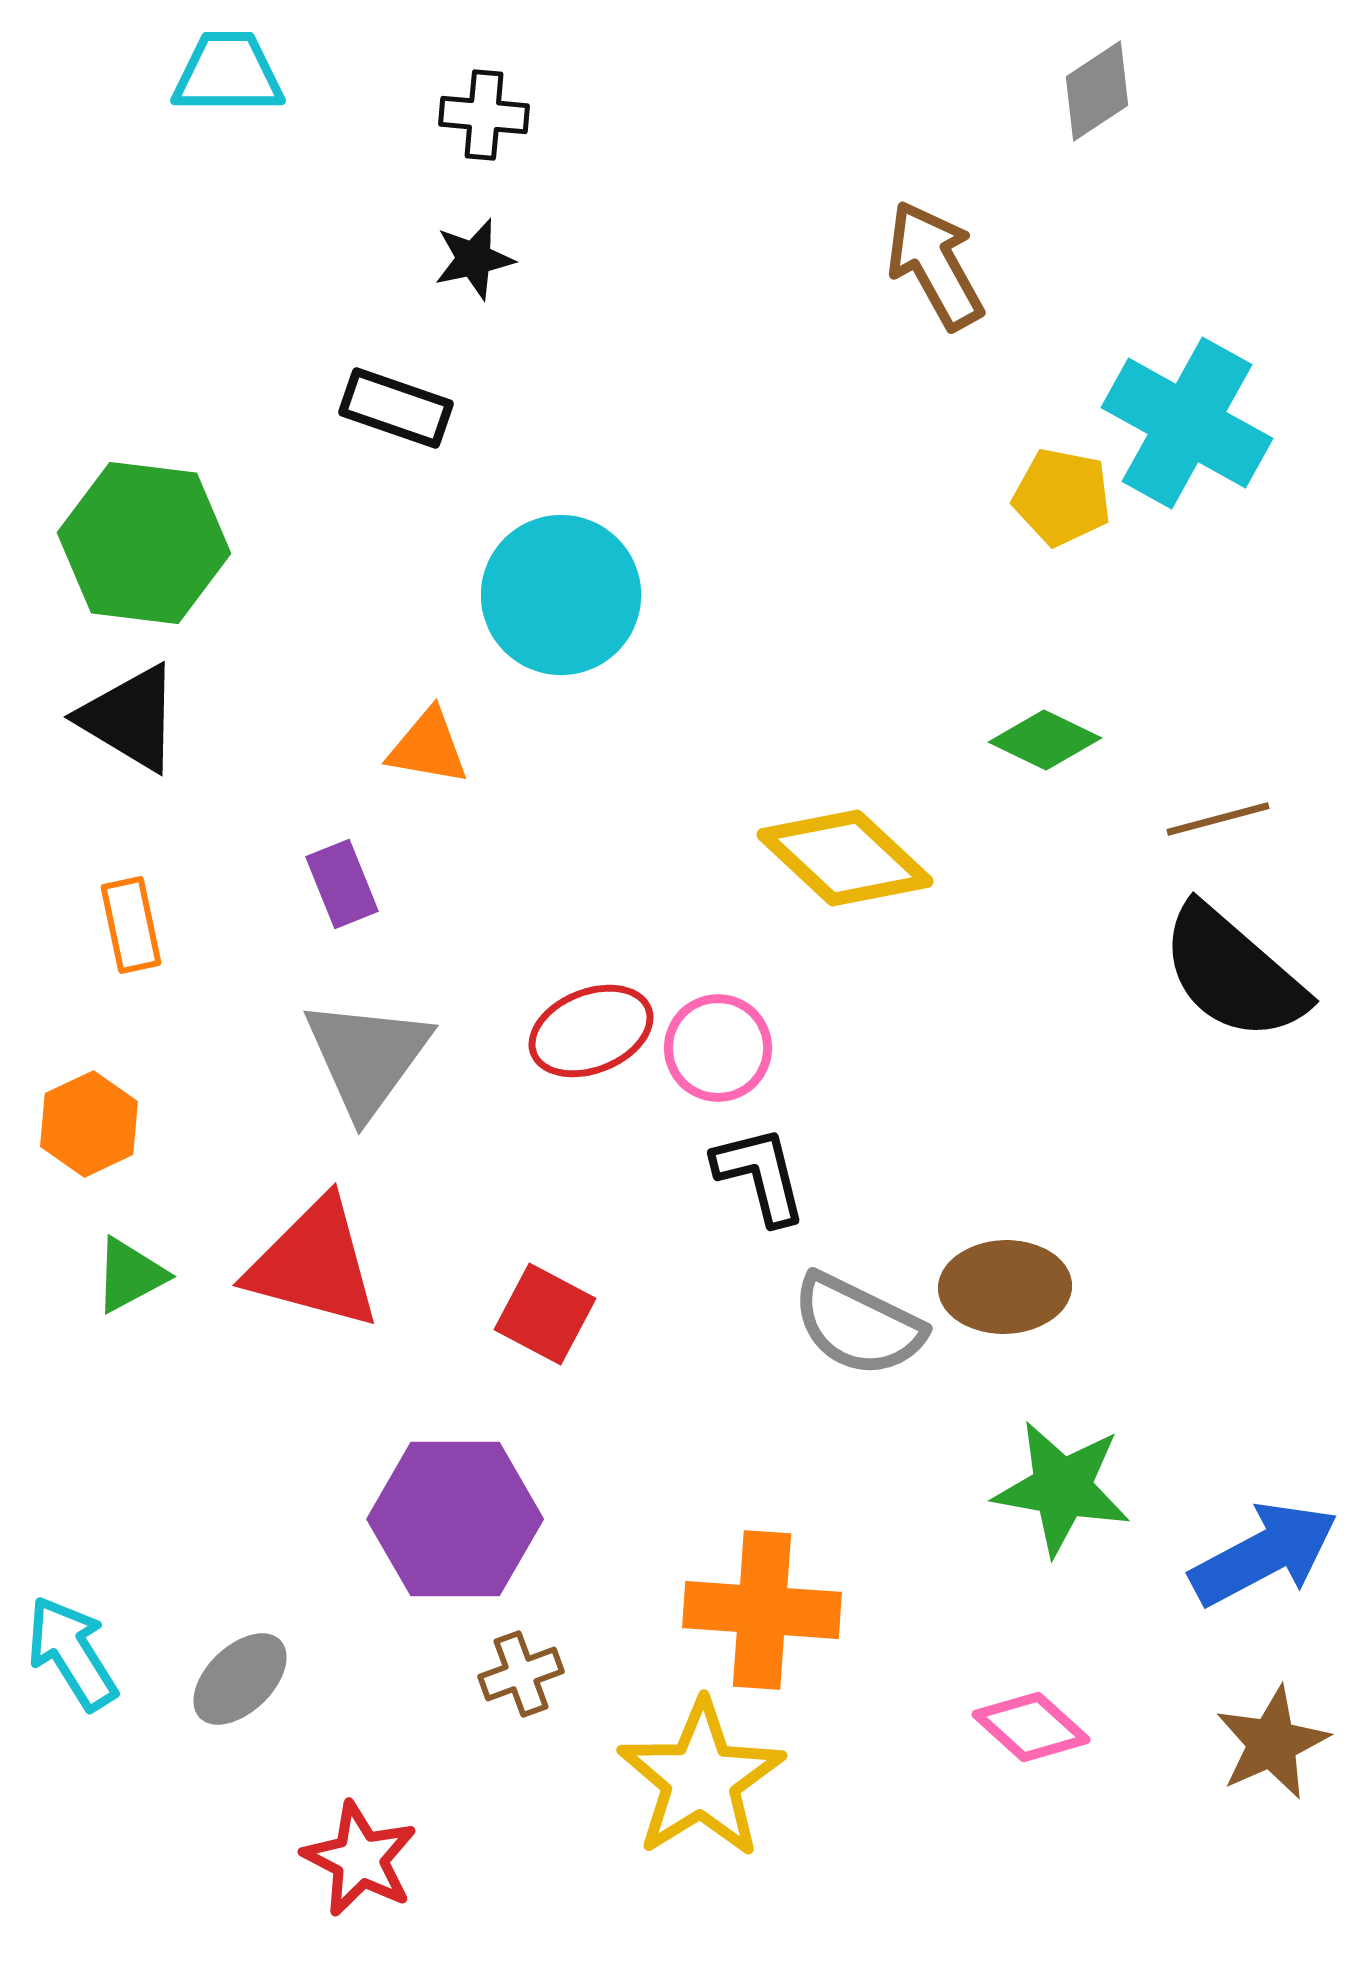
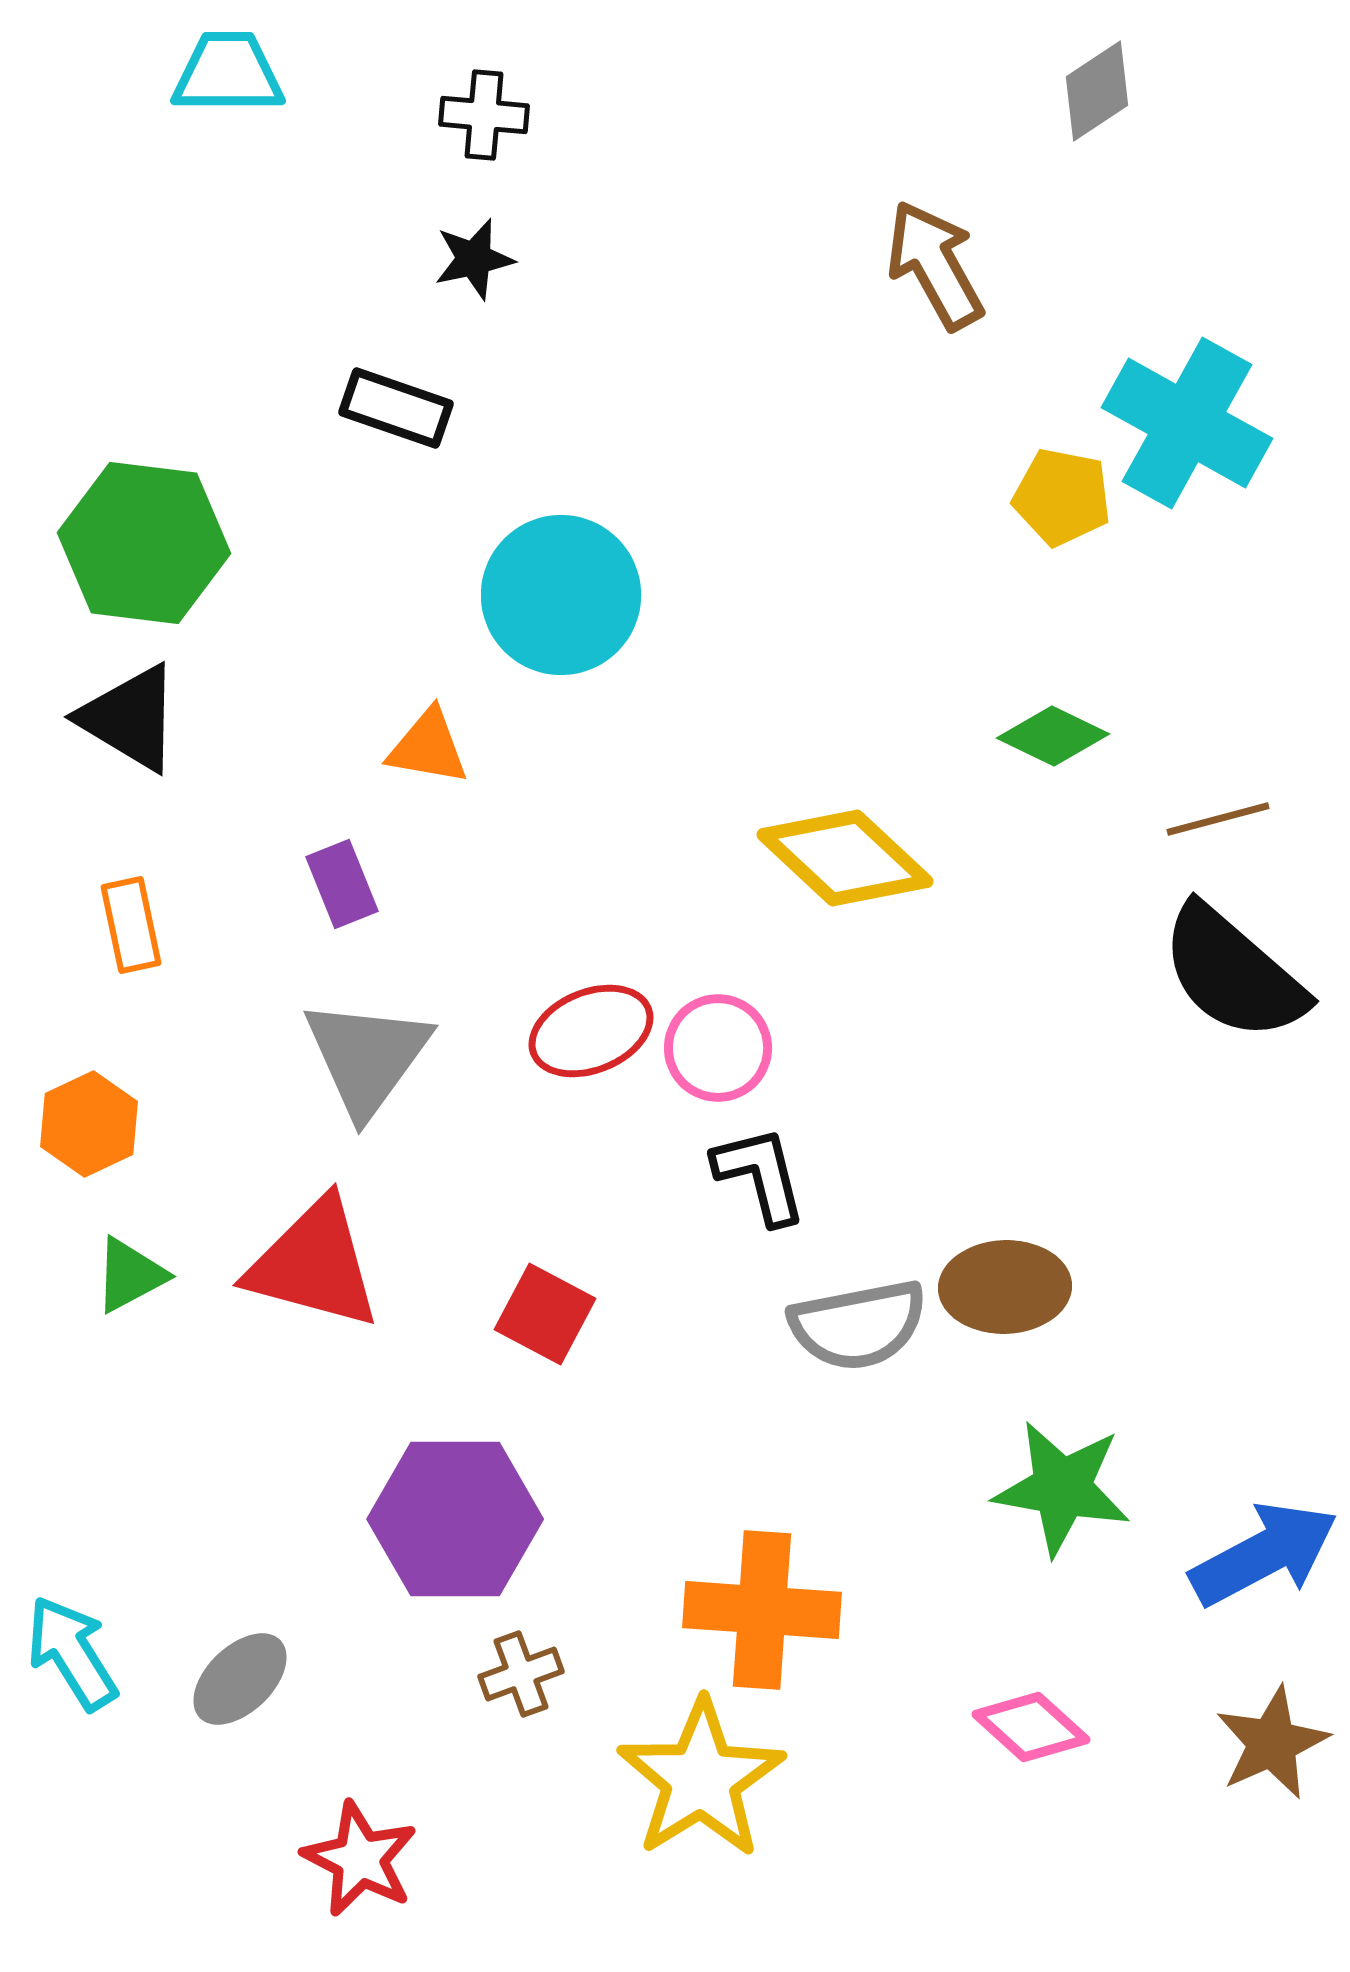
green diamond: moved 8 px right, 4 px up
gray semicircle: rotated 37 degrees counterclockwise
